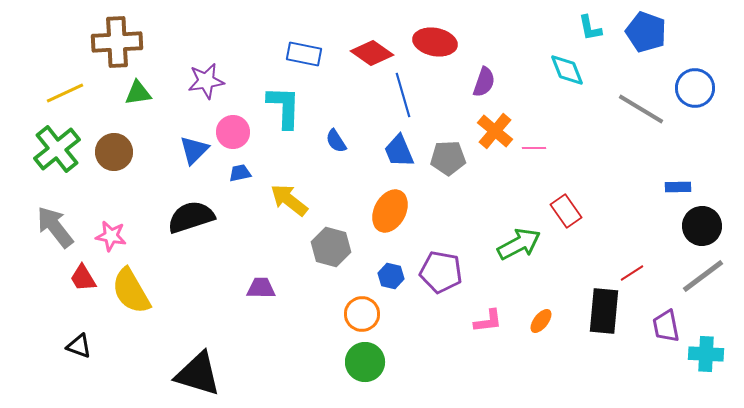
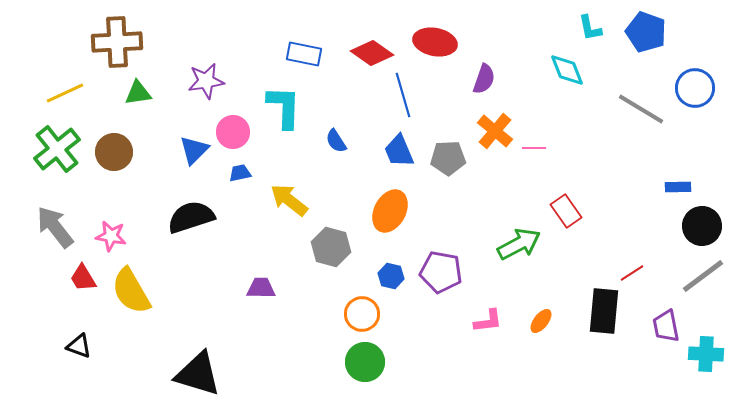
purple semicircle at (484, 82): moved 3 px up
